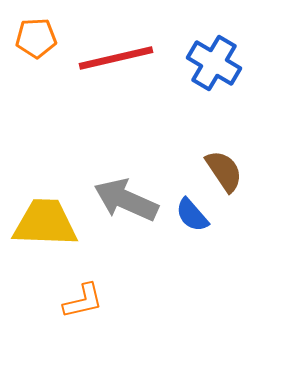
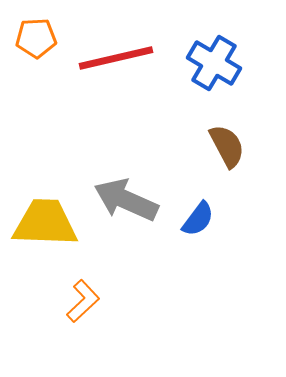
brown semicircle: moved 3 px right, 25 px up; rotated 6 degrees clockwise
blue semicircle: moved 6 px right, 4 px down; rotated 102 degrees counterclockwise
orange L-shape: rotated 30 degrees counterclockwise
